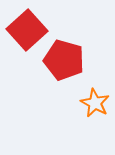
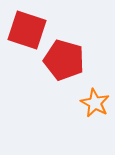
red square: rotated 30 degrees counterclockwise
